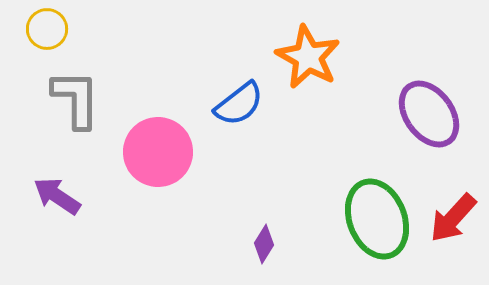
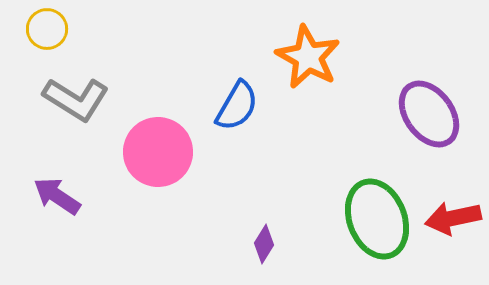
gray L-shape: rotated 122 degrees clockwise
blue semicircle: moved 2 px left, 2 px down; rotated 22 degrees counterclockwise
red arrow: rotated 36 degrees clockwise
